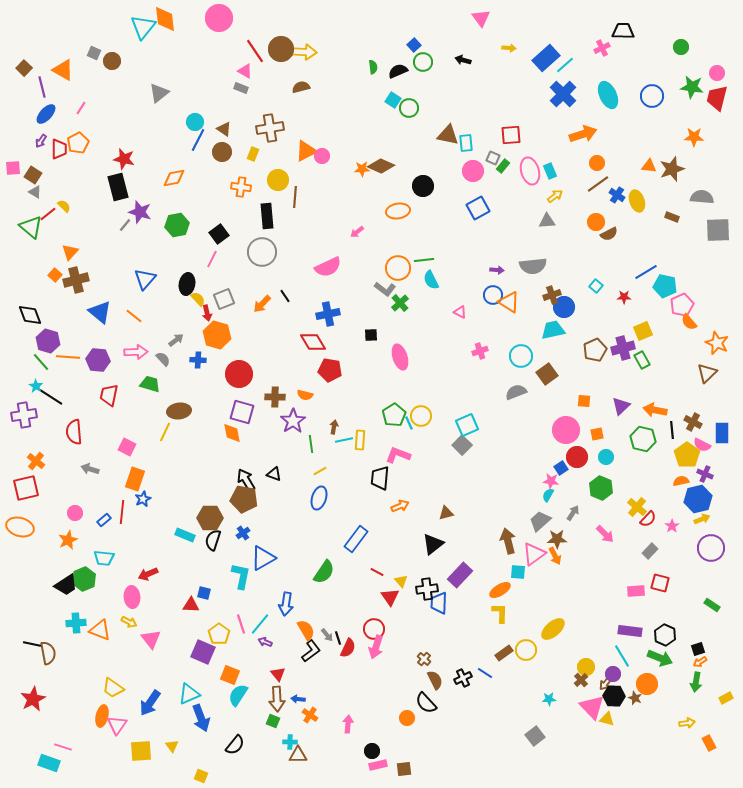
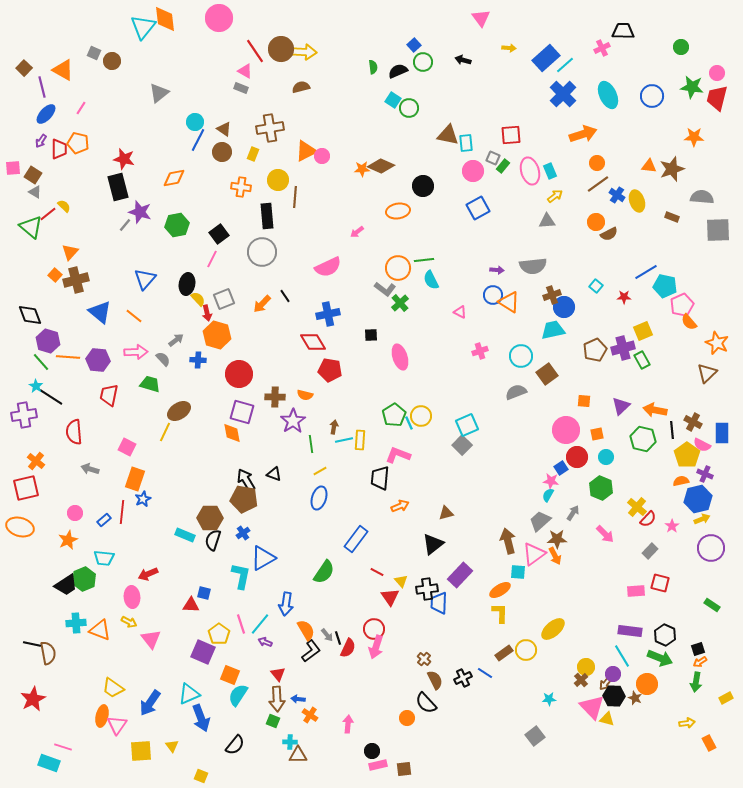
orange pentagon at (78, 143): rotated 30 degrees counterclockwise
brown ellipse at (179, 411): rotated 25 degrees counterclockwise
